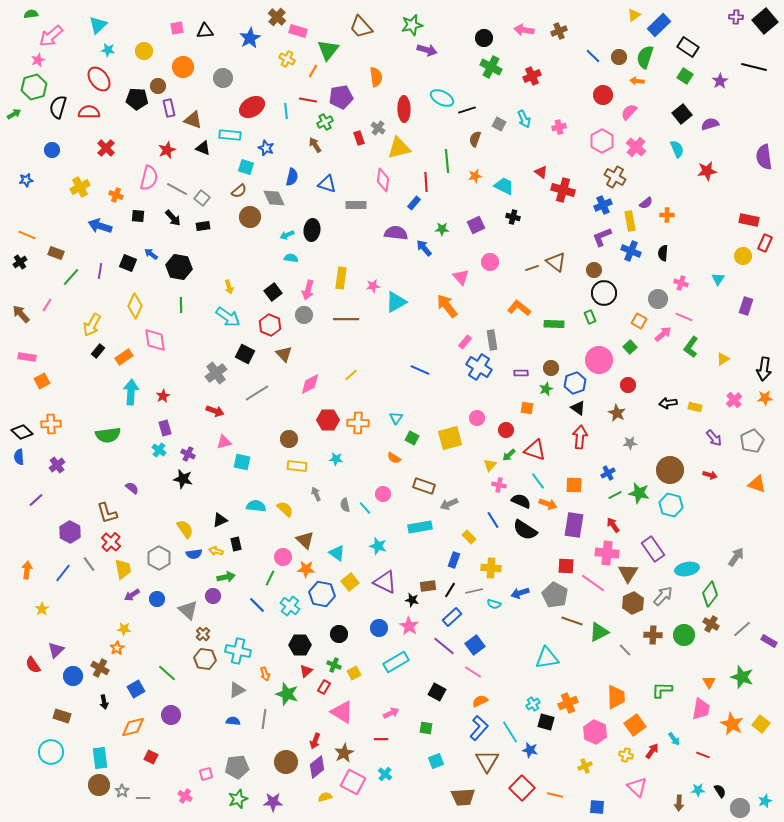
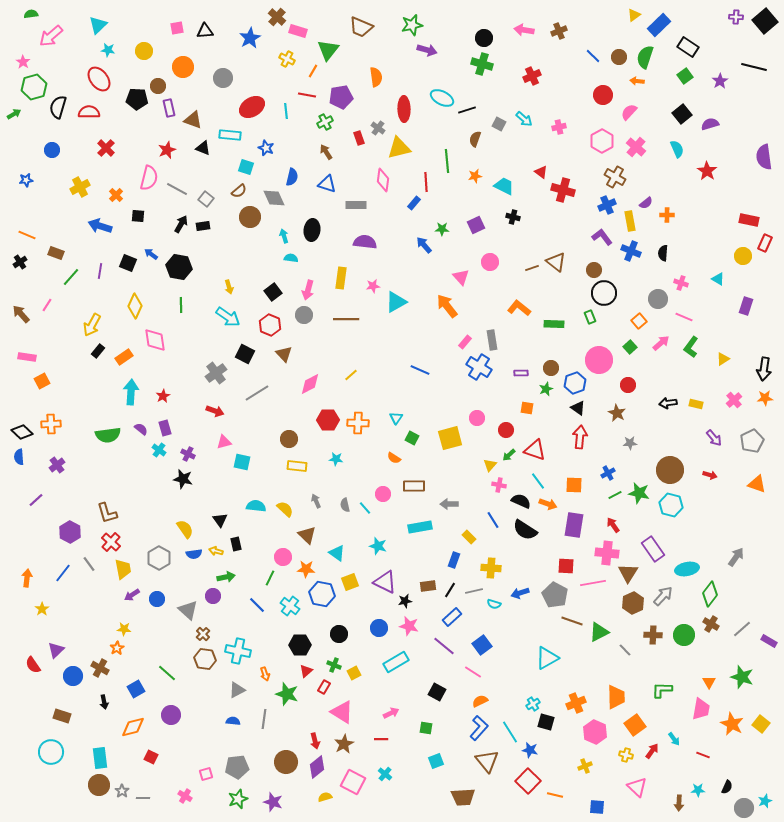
brown trapezoid at (361, 27): rotated 25 degrees counterclockwise
pink star at (38, 60): moved 15 px left, 2 px down; rotated 16 degrees counterclockwise
green cross at (491, 67): moved 9 px left, 3 px up; rotated 10 degrees counterclockwise
green square at (685, 76): rotated 21 degrees clockwise
red line at (308, 100): moved 1 px left, 5 px up
cyan arrow at (524, 119): rotated 24 degrees counterclockwise
brown arrow at (315, 145): moved 11 px right, 7 px down
red star at (707, 171): rotated 30 degrees counterclockwise
orange cross at (116, 195): rotated 24 degrees clockwise
gray square at (202, 198): moved 4 px right, 1 px down
blue cross at (603, 205): moved 4 px right
black arrow at (173, 218): moved 8 px right, 6 px down; rotated 108 degrees counterclockwise
purple semicircle at (396, 233): moved 31 px left, 9 px down
cyan arrow at (287, 235): moved 3 px left, 1 px down; rotated 96 degrees clockwise
purple L-shape at (602, 237): rotated 75 degrees clockwise
blue arrow at (424, 248): moved 3 px up
cyan triangle at (718, 279): rotated 32 degrees counterclockwise
orange square at (639, 321): rotated 21 degrees clockwise
pink arrow at (663, 334): moved 2 px left, 9 px down
yellow rectangle at (695, 407): moved 1 px right, 3 px up
brown rectangle at (424, 486): moved 10 px left; rotated 20 degrees counterclockwise
purple semicircle at (132, 488): moved 9 px right, 59 px up
gray arrow at (316, 494): moved 7 px down
gray arrow at (449, 504): rotated 24 degrees clockwise
black triangle at (220, 520): rotated 42 degrees counterclockwise
brown triangle at (305, 540): moved 2 px right, 5 px up
orange arrow at (27, 570): moved 8 px down
yellow square at (350, 582): rotated 18 degrees clockwise
pink line at (593, 583): rotated 45 degrees counterclockwise
black star at (412, 600): moved 7 px left, 1 px down; rotated 24 degrees counterclockwise
pink star at (409, 626): rotated 18 degrees counterclockwise
blue square at (475, 645): moved 7 px right
cyan triangle at (547, 658): rotated 20 degrees counterclockwise
orange cross at (568, 703): moved 8 px right
red arrow at (315, 741): rotated 35 degrees counterclockwise
brown star at (344, 753): moved 9 px up
brown triangle at (487, 761): rotated 10 degrees counterclockwise
red square at (522, 788): moved 6 px right, 7 px up
black semicircle at (720, 791): moved 7 px right, 4 px up; rotated 56 degrees clockwise
purple star at (273, 802): rotated 18 degrees clockwise
gray circle at (740, 808): moved 4 px right
